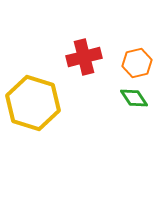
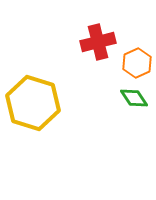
red cross: moved 14 px right, 15 px up
orange hexagon: rotated 12 degrees counterclockwise
